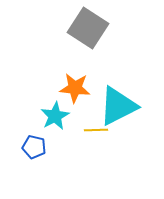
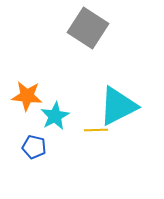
orange star: moved 48 px left, 8 px down
